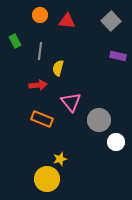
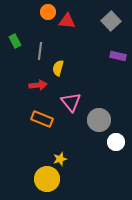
orange circle: moved 8 px right, 3 px up
